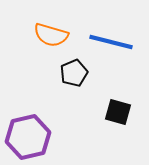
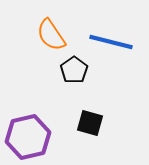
orange semicircle: rotated 40 degrees clockwise
black pentagon: moved 3 px up; rotated 12 degrees counterclockwise
black square: moved 28 px left, 11 px down
